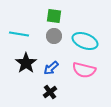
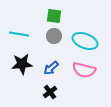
black star: moved 4 px left, 1 px down; rotated 30 degrees clockwise
